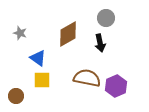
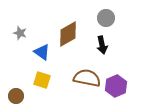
black arrow: moved 2 px right, 2 px down
blue triangle: moved 4 px right, 6 px up
yellow square: rotated 18 degrees clockwise
